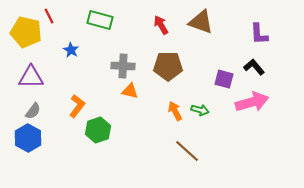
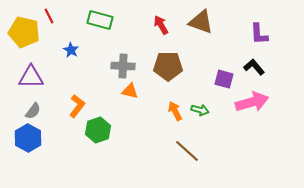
yellow pentagon: moved 2 px left
